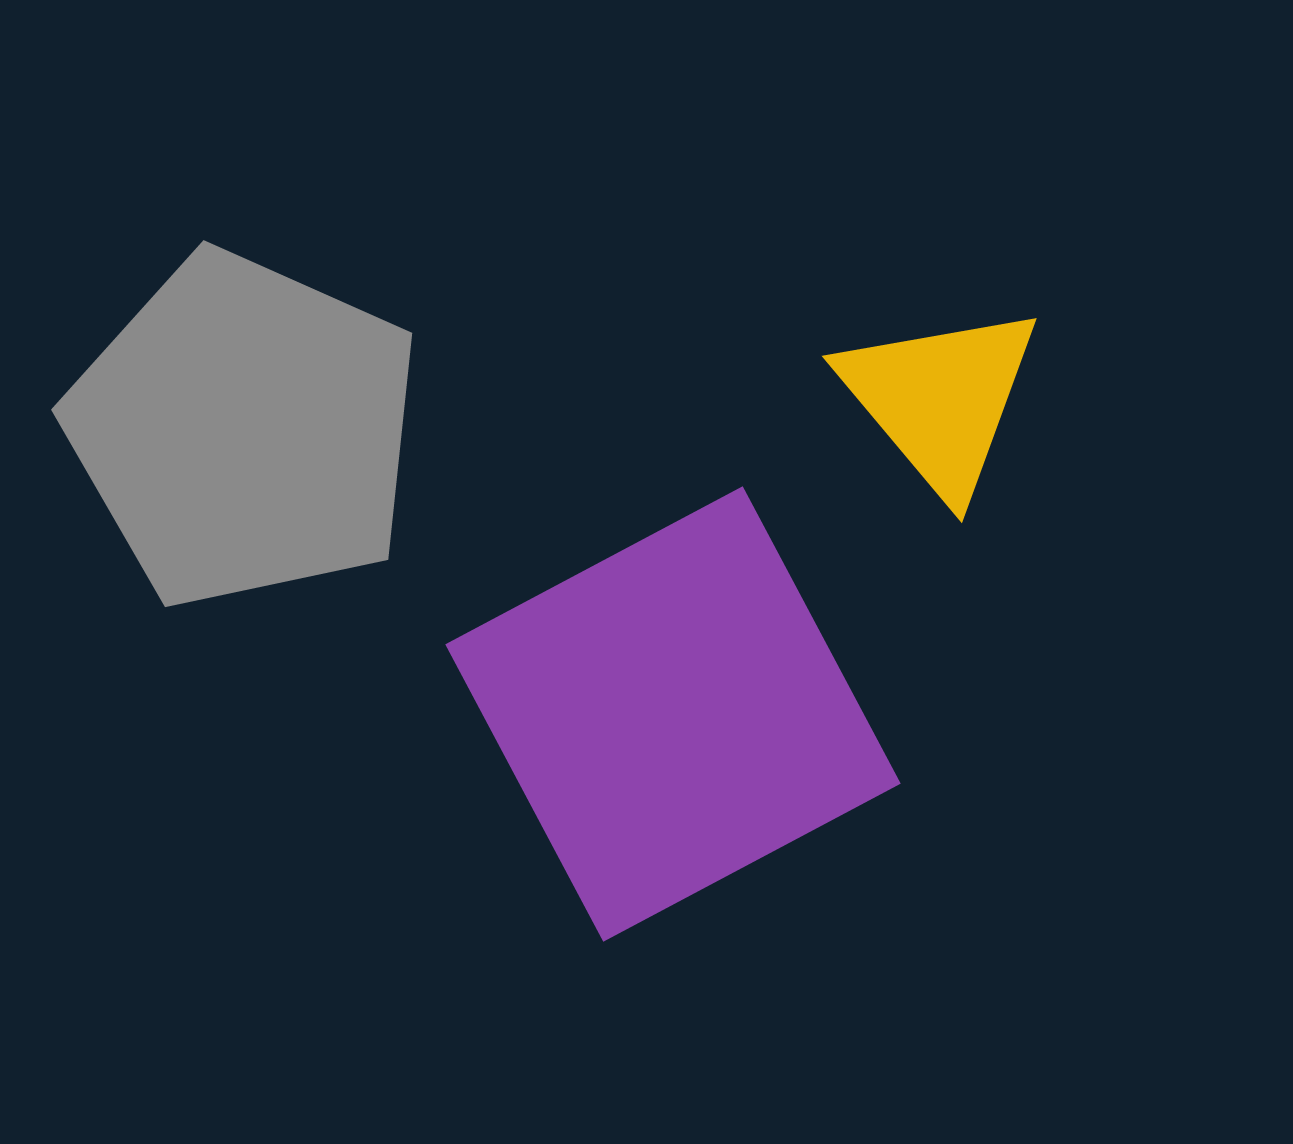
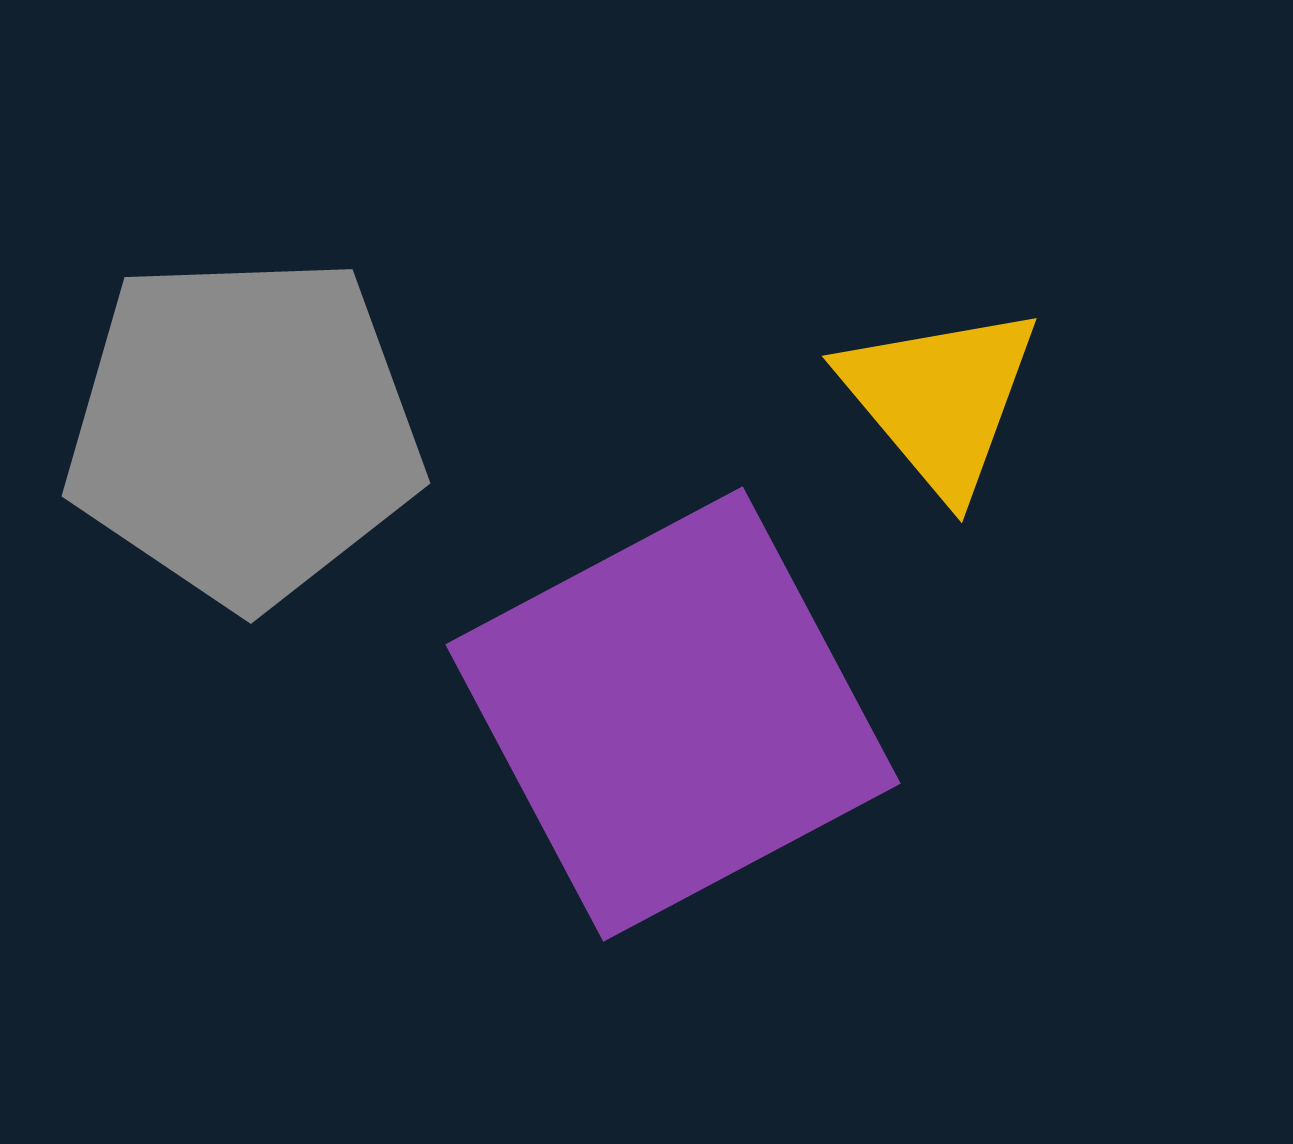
gray pentagon: rotated 26 degrees counterclockwise
